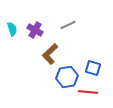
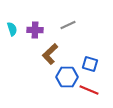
purple cross: rotated 28 degrees counterclockwise
blue square: moved 3 px left, 4 px up
blue hexagon: rotated 10 degrees clockwise
red line: moved 1 px right, 2 px up; rotated 18 degrees clockwise
